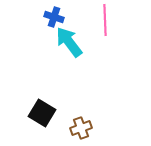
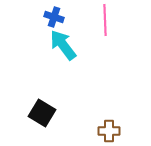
cyan arrow: moved 6 px left, 3 px down
brown cross: moved 28 px right, 3 px down; rotated 20 degrees clockwise
